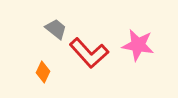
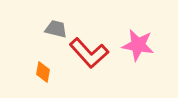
gray trapezoid: rotated 25 degrees counterclockwise
orange diamond: rotated 15 degrees counterclockwise
